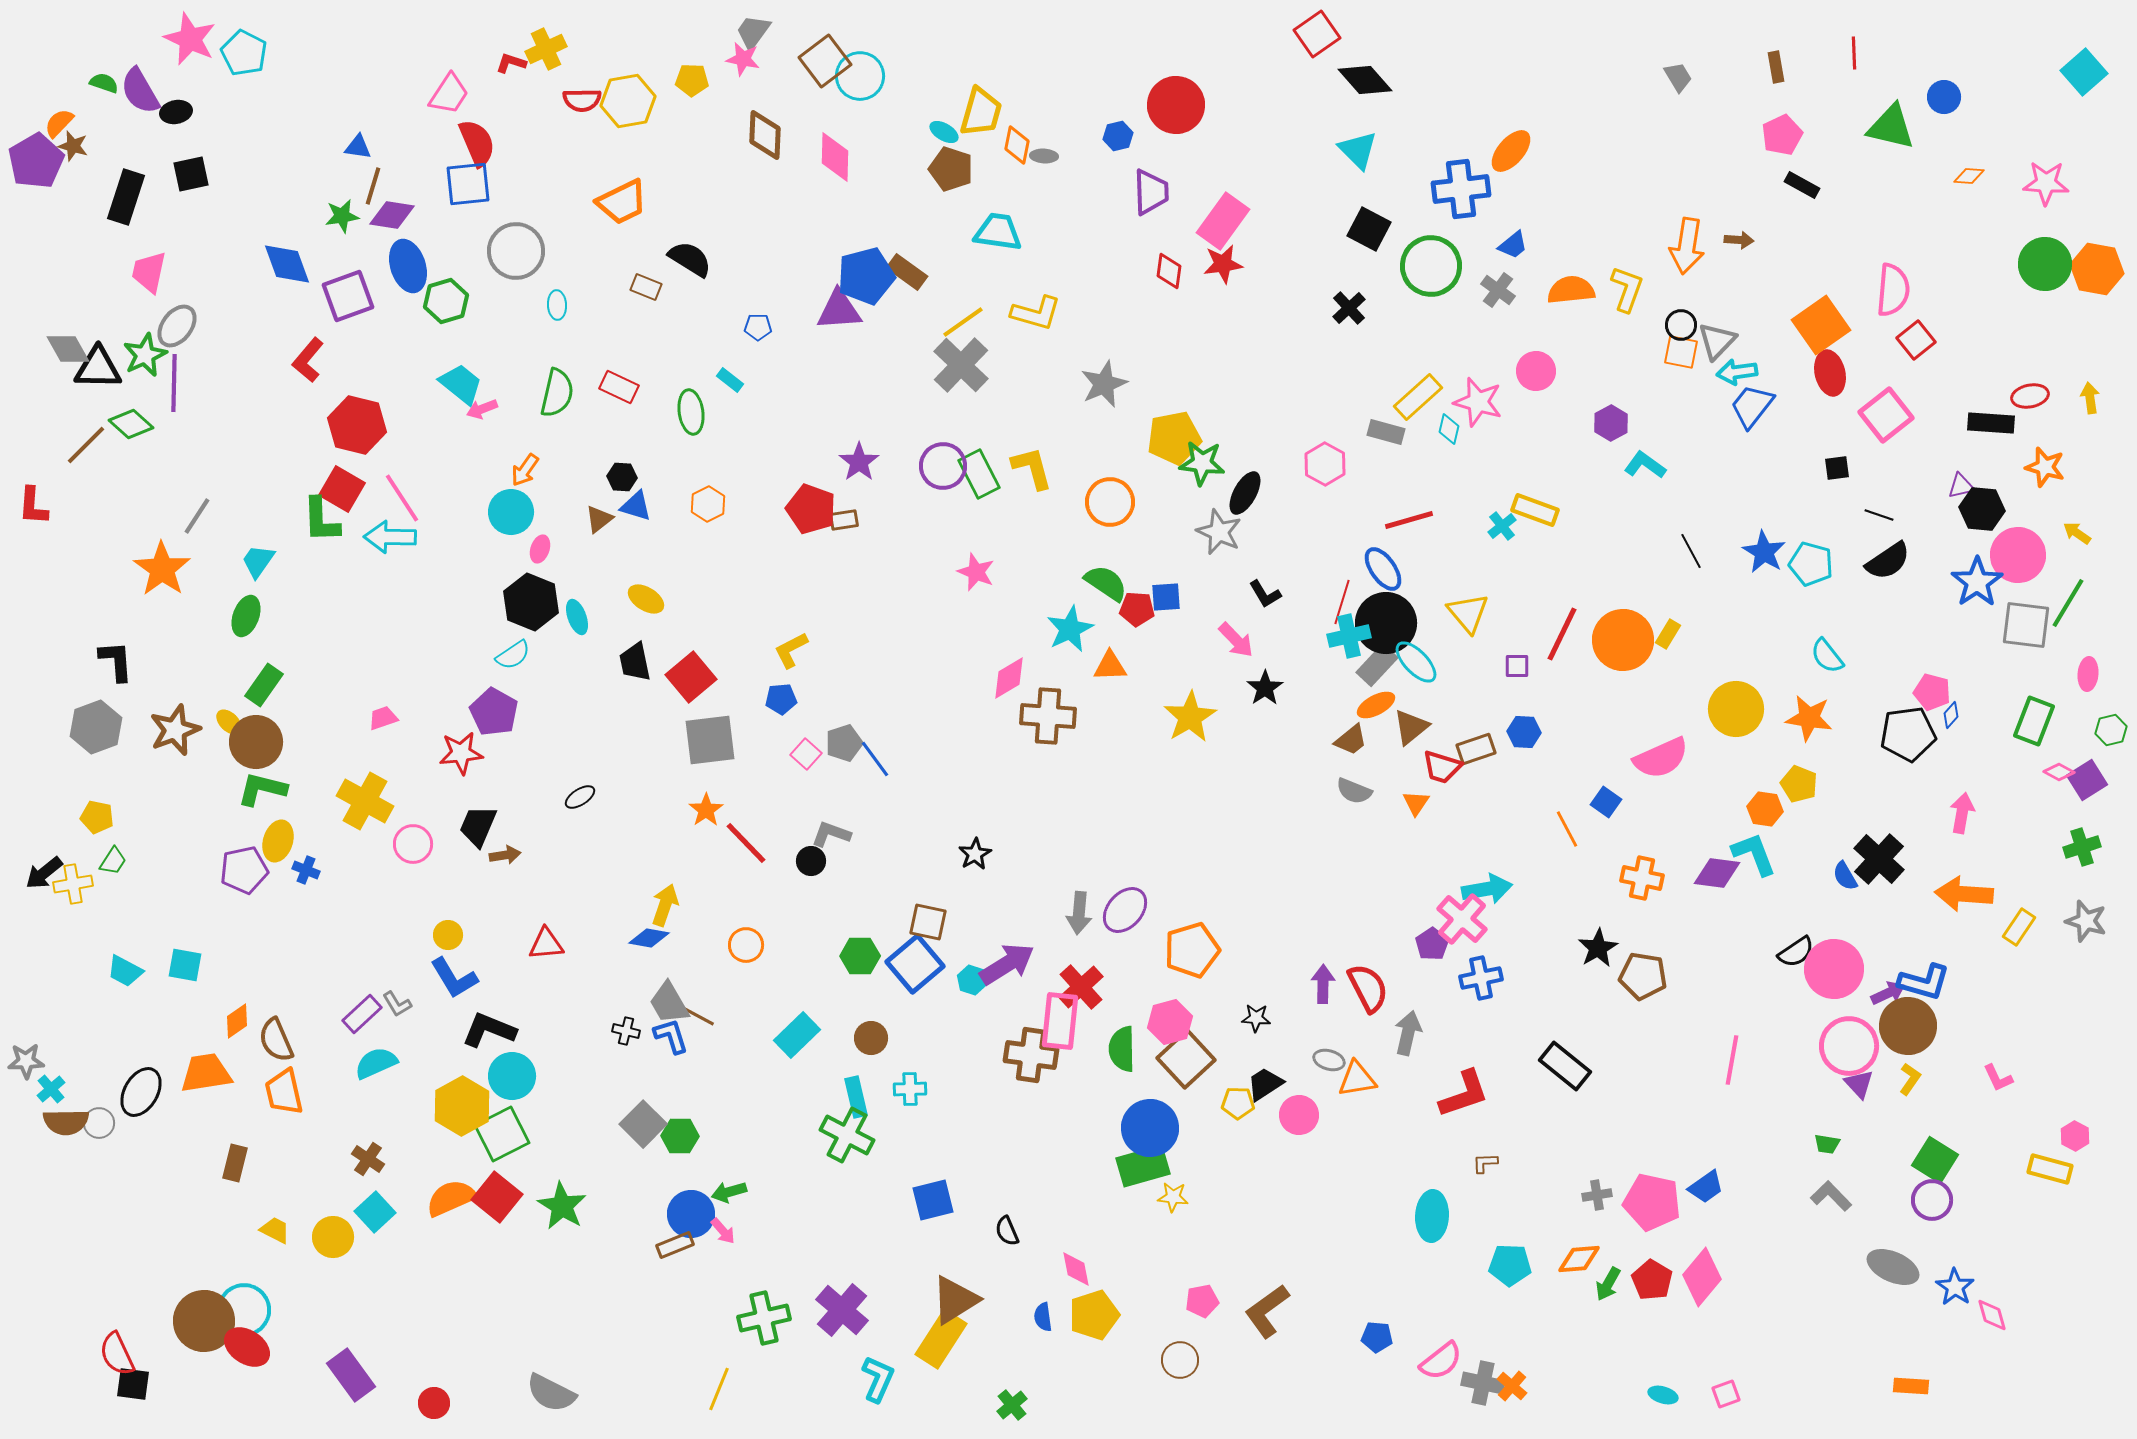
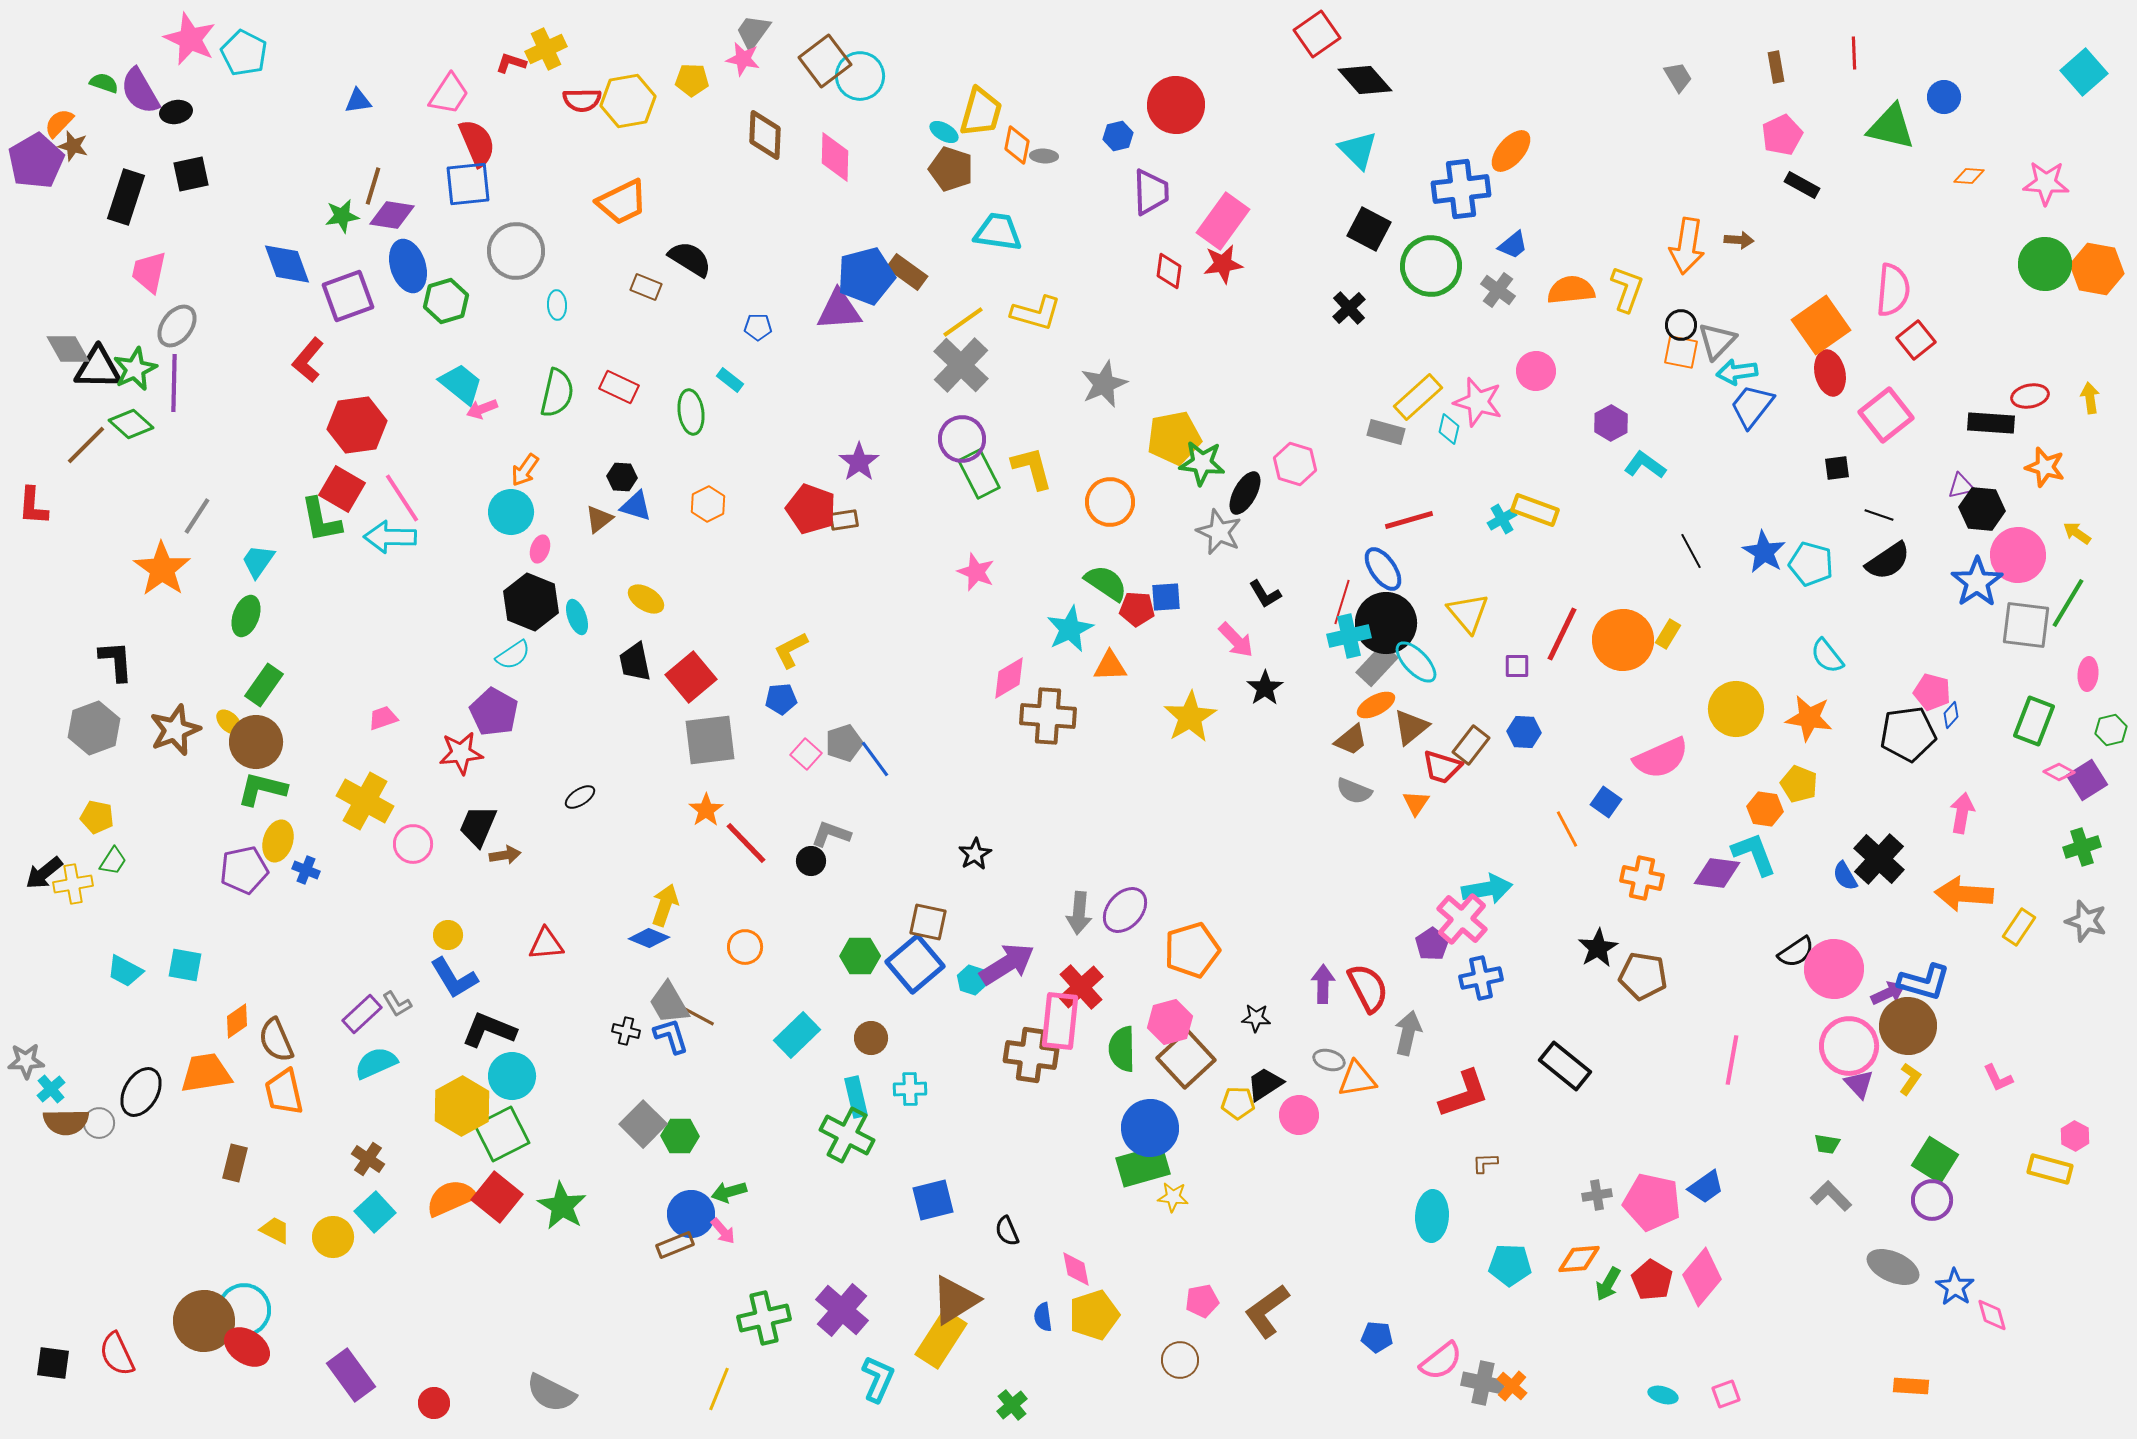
blue triangle at (358, 147): moved 46 px up; rotated 16 degrees counterclockwise
green star at (145, 355): moved 10 px left, 14 px down
red hexagon at (357, 425): rotated 22 degrees counterclockwise
pink hexagon at (1325, 464): moved 30 px left; rotated 12 degrees counterclockwise
purple circle at (943, 466): moved 19 px right, 27 px up
green L-shape at (321, 520): rotated 9 degrees counterclockwise
cyan cross at (1502, 526): moved 7 px up; rotated 8 degrees clockwise
gray hexagon at (96, 727): moved 2 px left, 1 px down
brown rectangle at (1476, 749): moved 5 px left, 4 px up; rotated 33 degrees counterclockwise
blue diamond at (649, 938): rotated 12 degrees clockwise
orange circle at (746, 945): moved 1 px left, 2 px down
black square at (133, 1384): moved 80 px left, 21 px up
